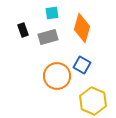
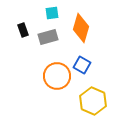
orange diamond: moved 1 px left
